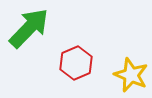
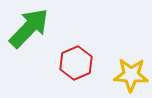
yellow star: rotated 20 degrees counterclockwise
